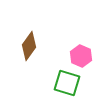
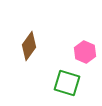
pink hexagon: moved 4 px right, 4 px up
